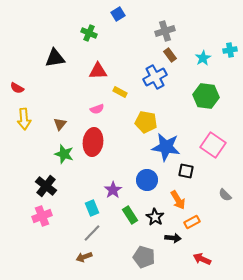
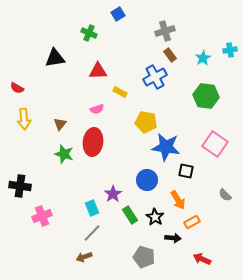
pink square: moved 2 px right, 1 px up
black cross: moved 26 px left; rotated 30 degrees counterclockwise
purple star: moved 4 px down
